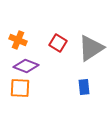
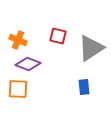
red square: moved 7 px up; rotated 18 degrees counterclockwise
purple diamond: moved 2 px right, 2 px up
orange square: moved 2 px left, 1 px down
